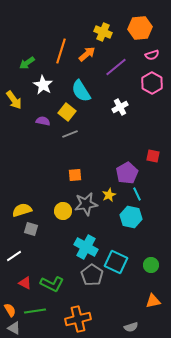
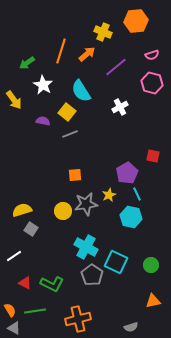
orange hexagon: moved 4 px left, 7 px up
pink hexagon: rotated 15 degrees counterclockwise
gray square: rotated 16 degrees clockwise
